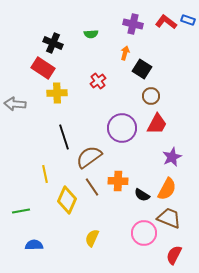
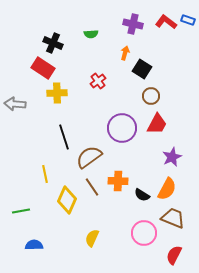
brown trapezoid: moved 4 px right
